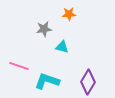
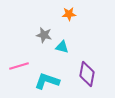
gray star: moved 6 px down; rotated 21 degrees clockwise
pink line: rotated 36 degrees counterclockwise
purple diamond: moved 1 px left, 8 px up; rotated 20 degrees counterclockwise
